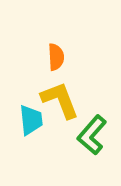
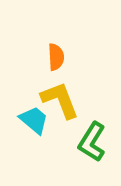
cyan trapezoid: moved 3 px right; rotated 44 degrees counterclockwise
green L-shape: moved 7 px down; rotated 9 degrees counterclockwise
